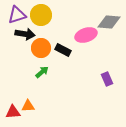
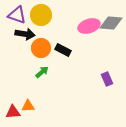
purple triangle: rotated 36 degrees clockwise
gray diamond: moved 2 px right, 1 px down
pink ellipse: moved 3 px right, 9 px up
